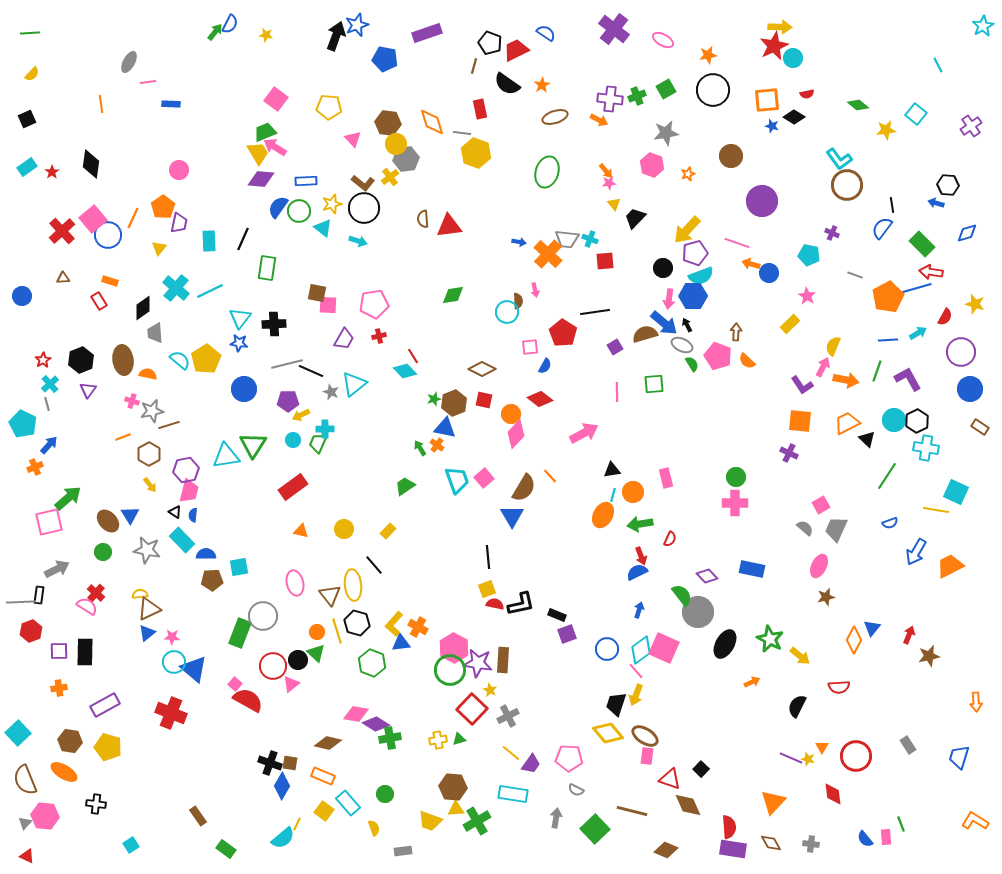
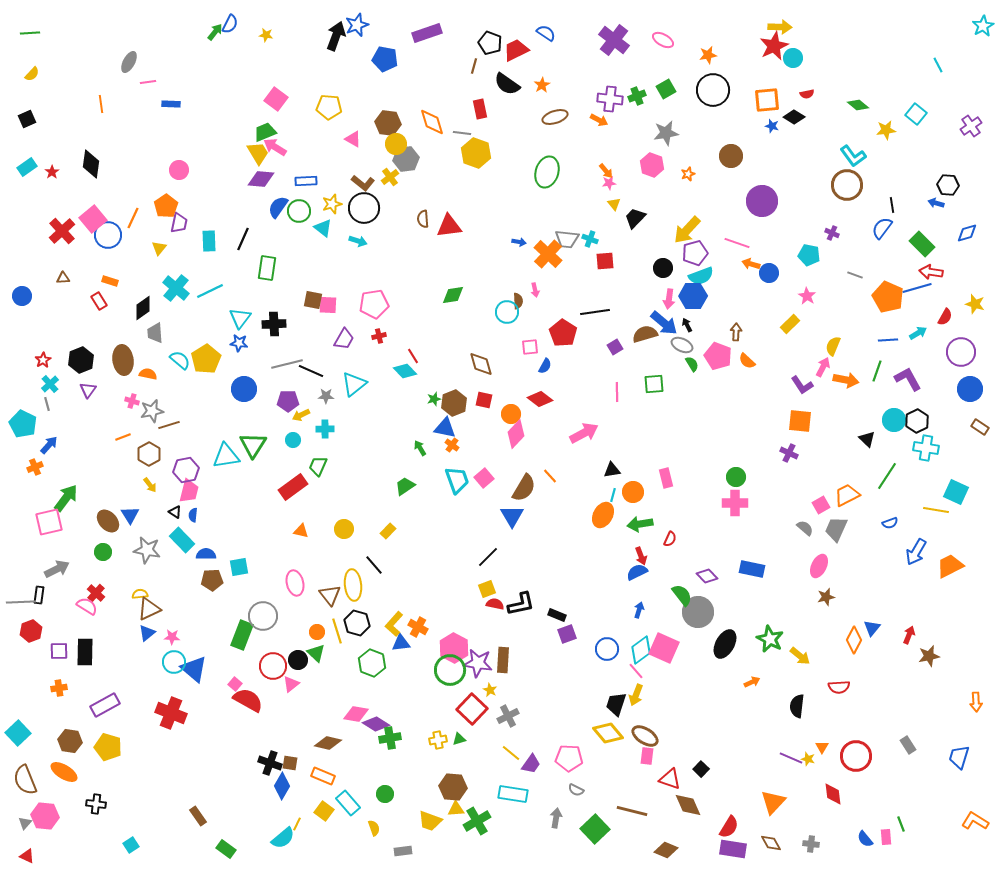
purple cross at (614, 29): moved 11 px down
pink triangle at (353, 139): rotated 18 degrees counterclockwise
cyan L-shape at (839, 159): moved 14 px right, 3 px up
orange pentagon at (163, 207): moved 3 px right, 1 px up
brown square at (317, 293): moved 4 px left, 7 px down
orange pentagon at (888, 297): rotated 20 degrees counterclockwise
brown diamond at (482, 369): moved 1 px left, 5 px up; rotated 48 degrees clockwise
gray star at (331, 392): moved 5 px left, 4 px down; rotated 21 degrees counterclockwise
orange trapezoid at (847, 423): moved 72 px down
green trapezoid at (318, 443): moved 23 px down
orange cross at (437, 445): moved 15 px right
green arrow at (68, 498): moved 2 px left; rotated 12 degrees counterclockwise
black line at (488, 557): rotated 50 degrees clockwise
green rectangle at (240, 633): moved 2 px right, 2 px down
black semicircle at (797, 706): rotated 20 degrees counterclockwise
red semicircle at (729, 827): rotated 35 degrees clockwise
